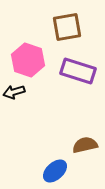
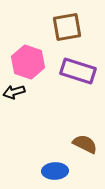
pink hexagon: moved 2 px down
brown semicircle: moved 1 px up; rotated 40 degrees clockwise
blue ellipse: rotated 40 degrees clockwise
